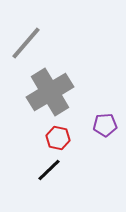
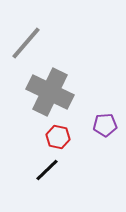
gray cross: rotated 33 degrees counterclockwise
red hexagon: moved 1 px up
black line: moved 2 px left
